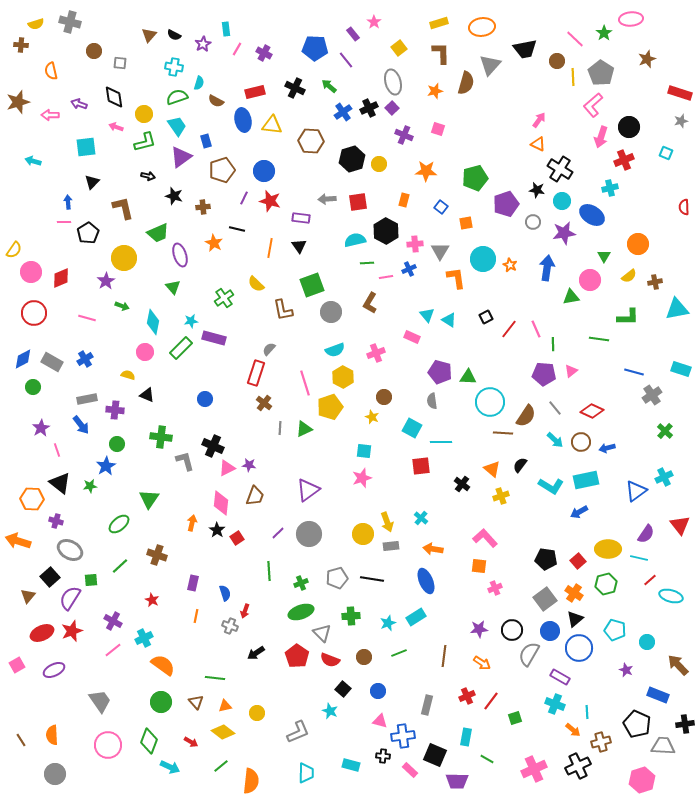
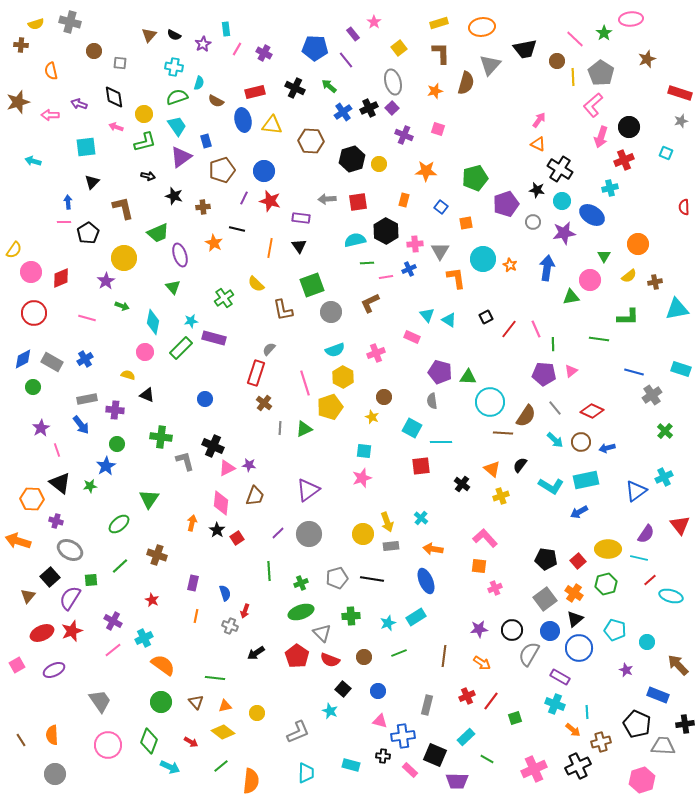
brown L-shape at (370, 303): rotated 35 degrees clockwise
cyan rectangle at (466, 737): rotated 36 degrees clockwise
